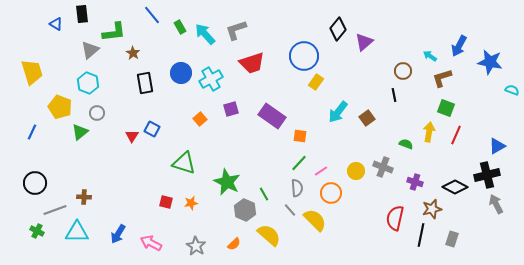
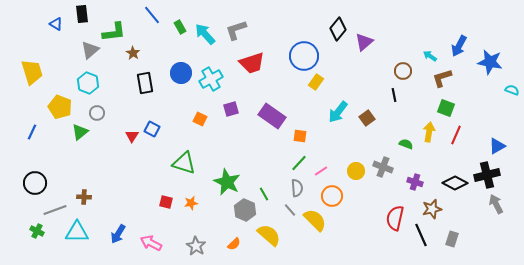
orange square at (200, 119): rotated 24 degrees counterclockwise
black diamond at (455, 187): moved 4 px up
orange circle at (331, 193): moved 1 px right, 3 px down
black line at (421, 235): rotated 35 degrees counterclockwise
